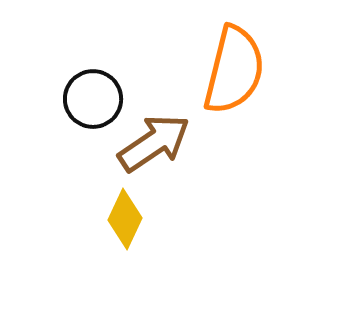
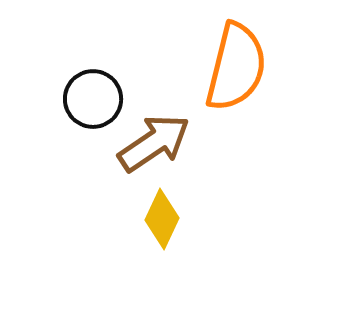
orange semicircle: moved 2 px right, 3 px up
yellow diamond: moved 37 px right
